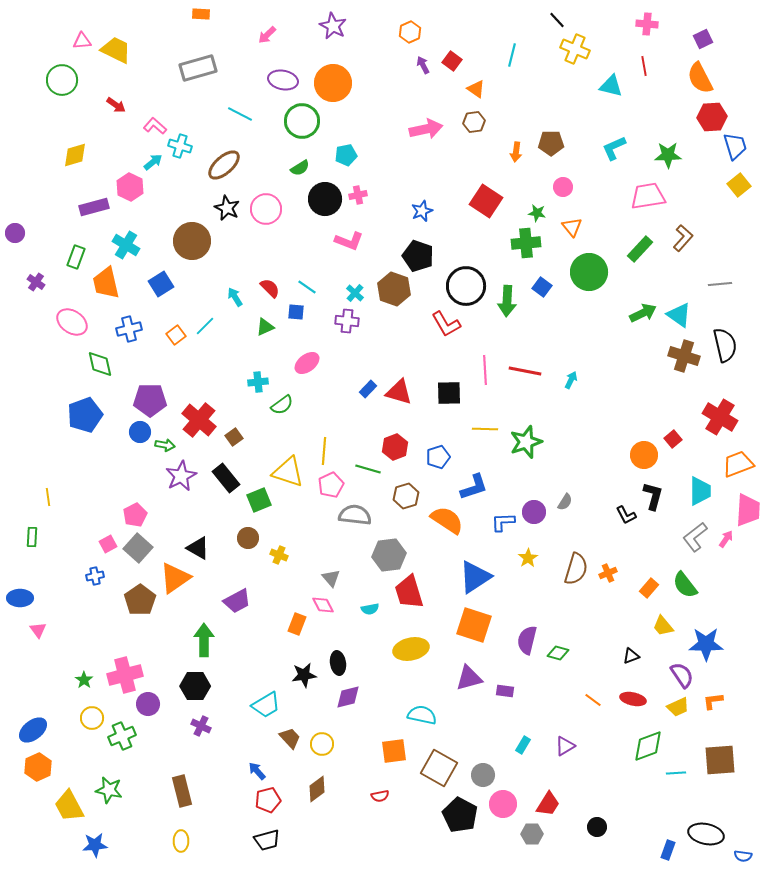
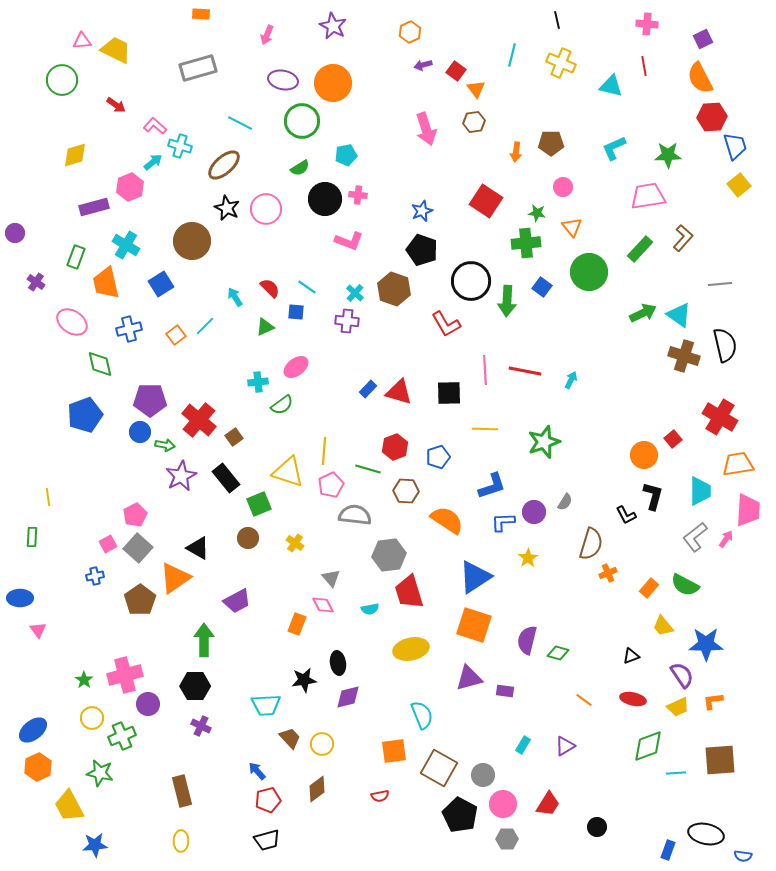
black line at (557, 20): rotated 30 degrees clockwise
pink arrow at (267, 35): rotated 24 degrees counterclockwise
yellow cross at (575, 49): moved 14 px left, 14 px down
red square at (452, 61): moved 4 px right, 10 px down
purple arrow at (423, 65): rotated 78 degrees counterclockwise
orange triangle at (476, 89): rotated 18 degrees clockwise
cyan line at (240, 114): moved 9 px down
pink arrow at (426, 129): rotated 84 degrees clockwise
pink hexagon at (130, 187): rotated 12 degrees clockwise
pink cross at (358, 195): rotated 18 degrees clockwise
black pentagon at (418, 256): moved 4 px right, 6 px up
black circle at (466, 286): moved 5 px right, 5 px up
pink ellipse at (307, 363): moved 11 px left, 4 px down
green star at (526, 442): moved 18 px right
orange trapezoid at (738, 464): rotated 12 degrees clockwise
blue L-shape at (474, 487): moved 18 px right, 1 px up
brown hexagon at (406, 496): moved 5 px up; rotated 20 degrees clockwise
green square at (259, 500): moved 4 px down
yellow cross at (279, 555): moved 16 px right, 12 px up; rotated 12 degrees clockwise
brown semicircle at (576, 569): moved 15 px right, 25 px up
green semicircle at (685, 585): rotated 24 degrees counterclockwise
black star at (304, 675): moved 5 px down
orange line at (593, 700): moved 9 px left
cyan trapezoid at (266, 705): rotated 28 degrees clockwise
cyan semicircle at (422, 715): rotated 56 degrees clockwise
green star at (109, 790): moved 9 px left, 17 px up
gray hexagon at (532, 834): moved 25 px left, 5 px down
